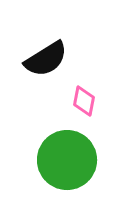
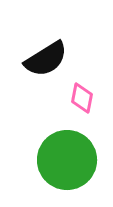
pink diamond: moved 2 px left, 3 px up
